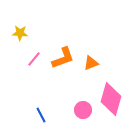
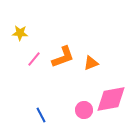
orange L-shape: moved 1 px up
pink diamond: rotated 64 degrees clockwise
pink circle: moved 1 px right
